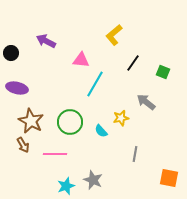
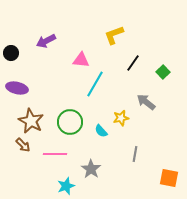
yellow L-shape: rotated 20 degrees clockwise
purple arrow: rotated 54 degrees counterclockwise
green square: rotated 24 degrees clockwise
brown arrow: rotated 14 degrees counterclockwise
gray star: moved 2 px left, 11 px up; rotated 12 degrees clockwise
